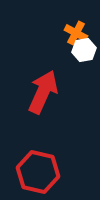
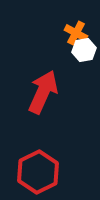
red hexagon: rotated 21 degrees clockwise
